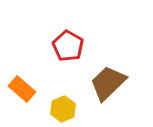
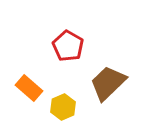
orange rectangle: moved 7 px right, 1 px up
yellow hexagon: moved 2 px up
